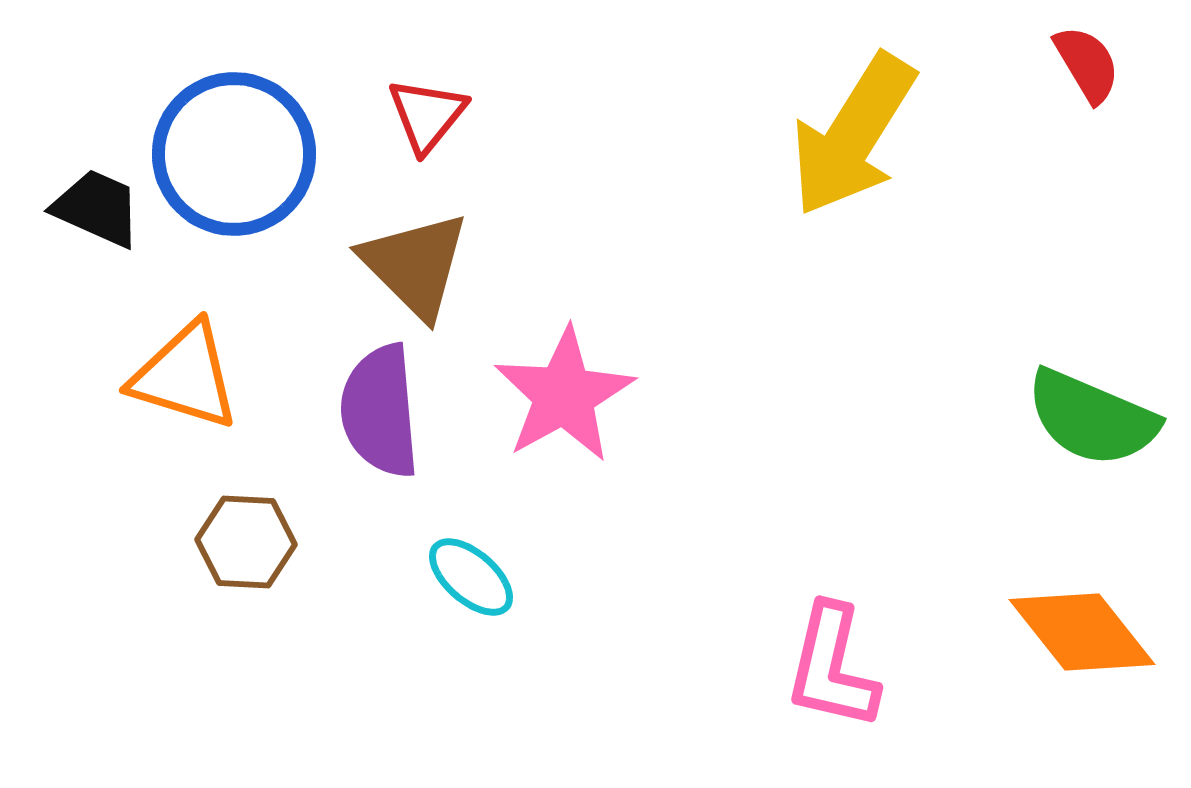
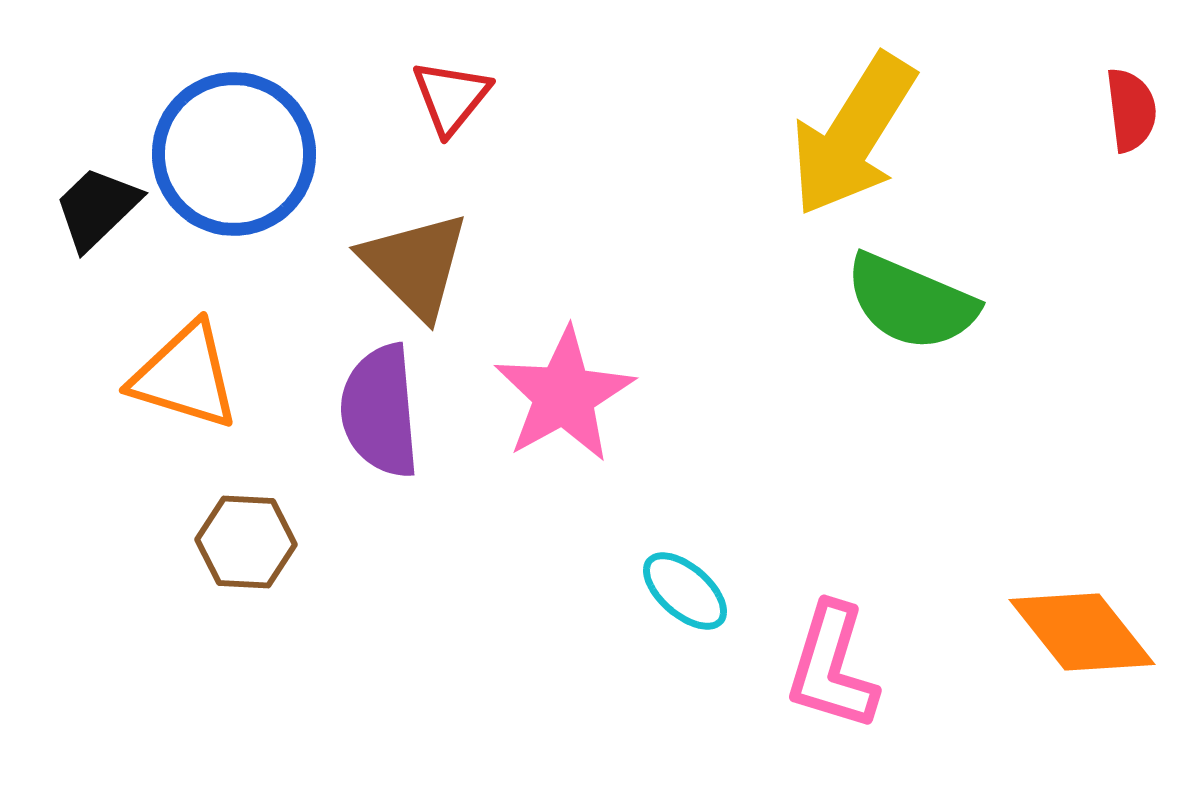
red semicircle: moved 44 px right, 46 px down; rotated 24 degrees clockwise
red triangle: moved 24 px right, 18 px up
black trapezoid: rotated 68 degrees counterclockwise
green semicircle: moved 181 px left, 116 px up
cyan ellipse: moved 214 px right, 14 px down
pink L-shape: rotated 4 degrees clockwise
